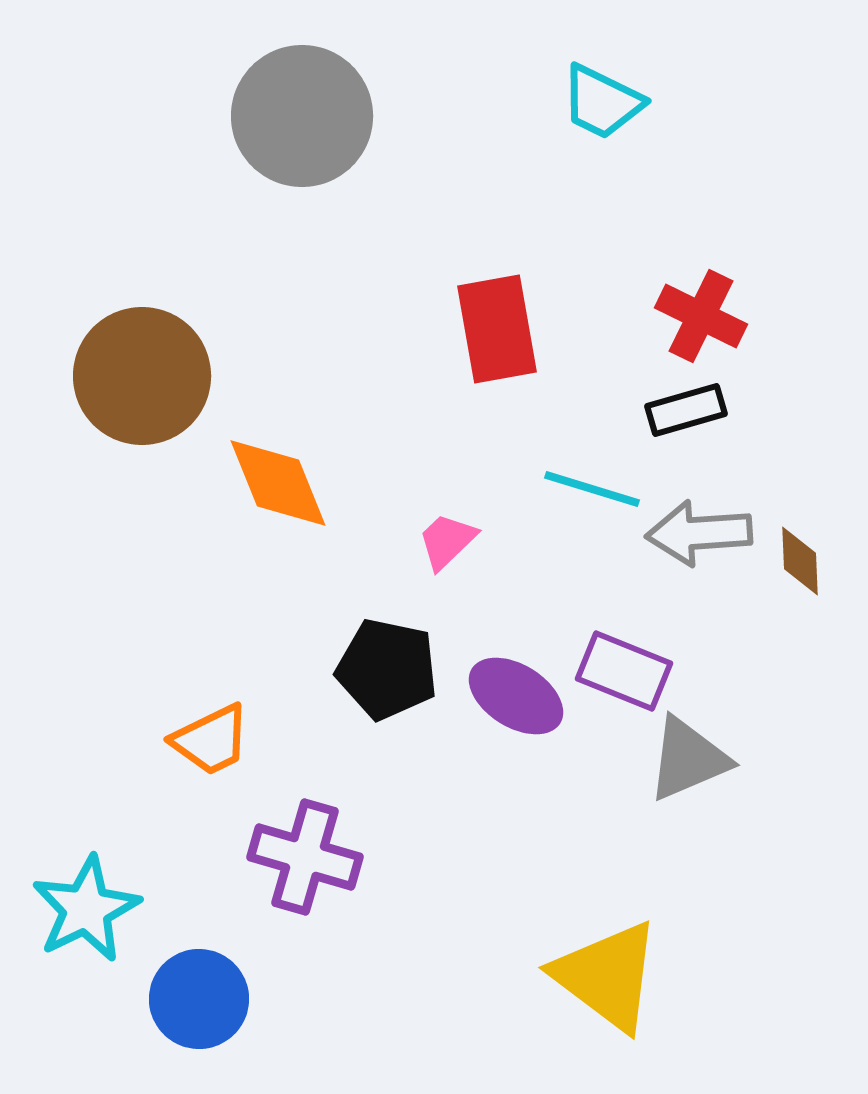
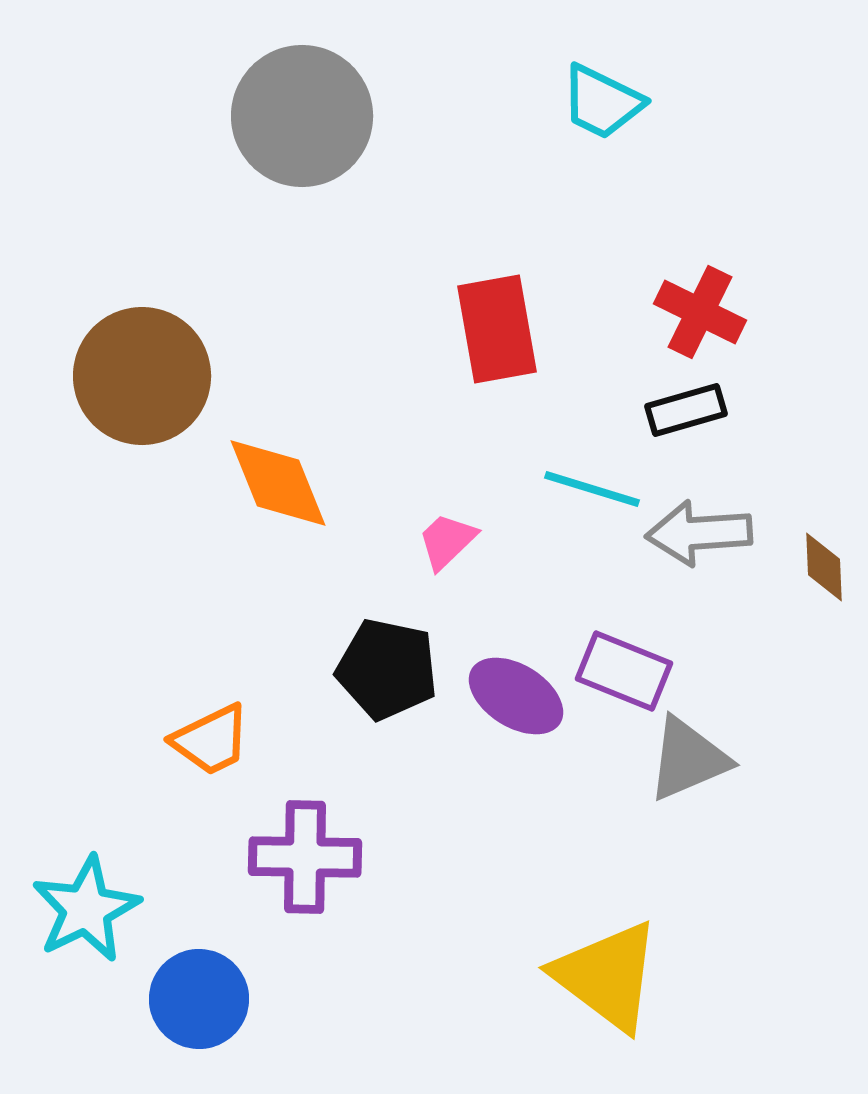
red cross: moved 1 px left, 4 px up
brown diamond: moved 24 px right, 6 px down
purple cross: rotated 15 degrees counterclockwise
